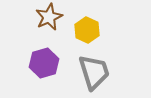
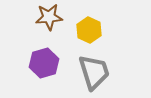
brown star: rotated 20 degrees clockwise
yellow hexagon: moved 2 px right
